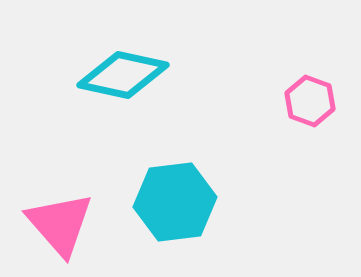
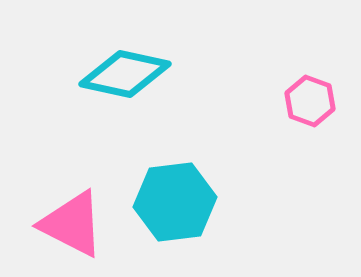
cyan diamond: moved 2 px right, 1 px up
pink triangle: moved 12 px right; rotated 22 degrees counterclockwise
